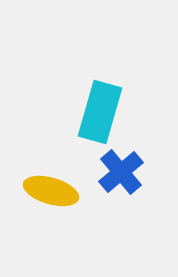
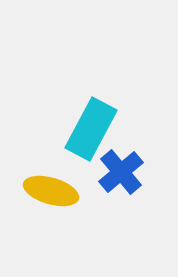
cyan rectangle: moved 9 px left, 17 px down; rotated 12 degrees clockwise
